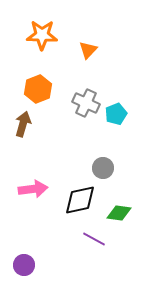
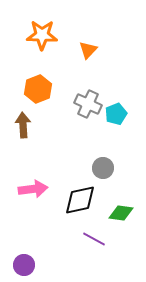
gray cross: moved 2 px right, 1 px down
brown arrow: moved 1 px down; rotated 20 degrees counterclockwise
green diamond: moved 2 px right
